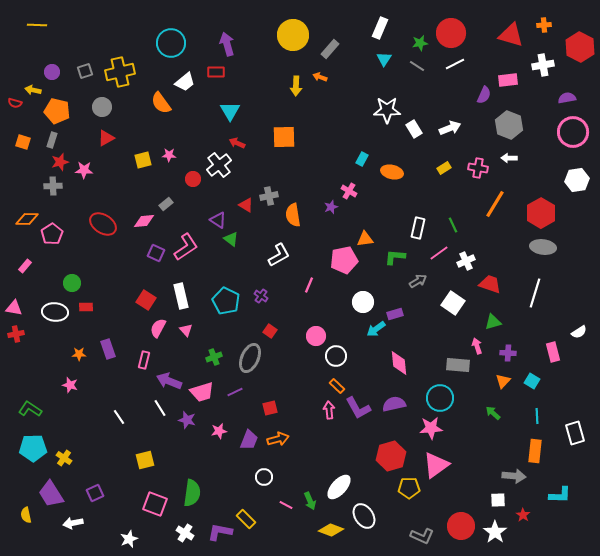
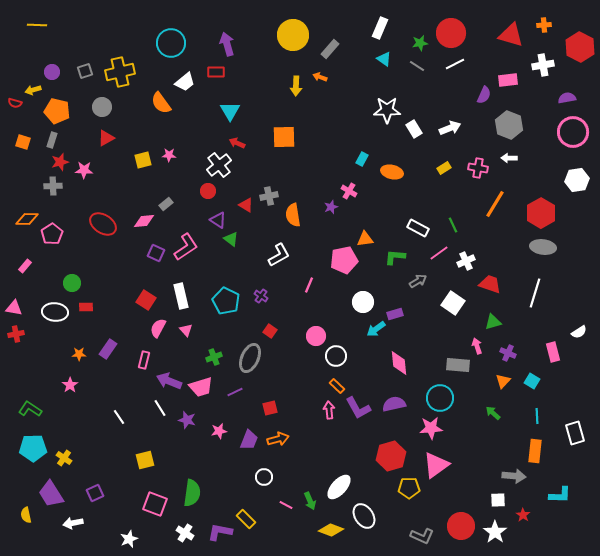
cyan triangle at (384, 59): rotated 28 degrees counterclockwise
yellow arrow at (33, 90): rotated 28 degrees counterclockwise
red circle at (193, 179): moved 15 px right, 12 px down
white rectangle at (418, 228): rotated 75 degrees counterclockwise
purple rectangle at (108, 349): rotated 54 degrees clockwise
purple cross at (508, 353): rotated 21 degrees clockwise
pink star at (70, 385): rotated 21 degrees clockwise
pink trapezoid at (202, 392): moved 1 px left, 5 px up
